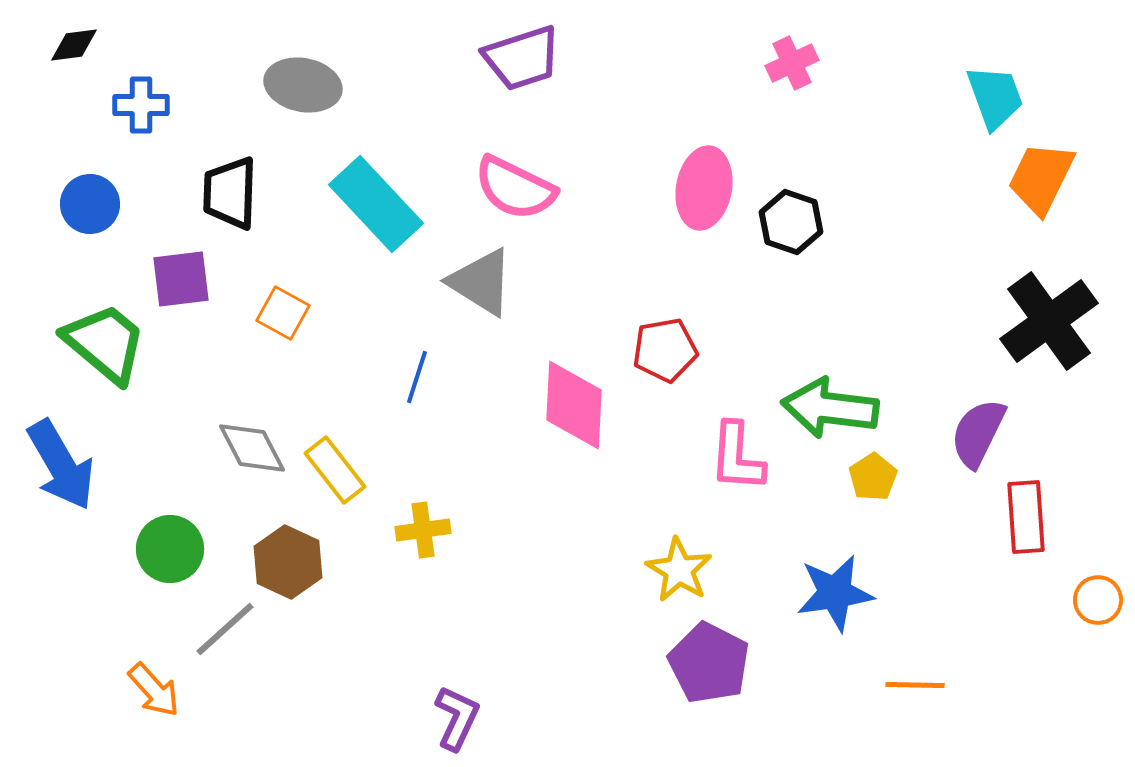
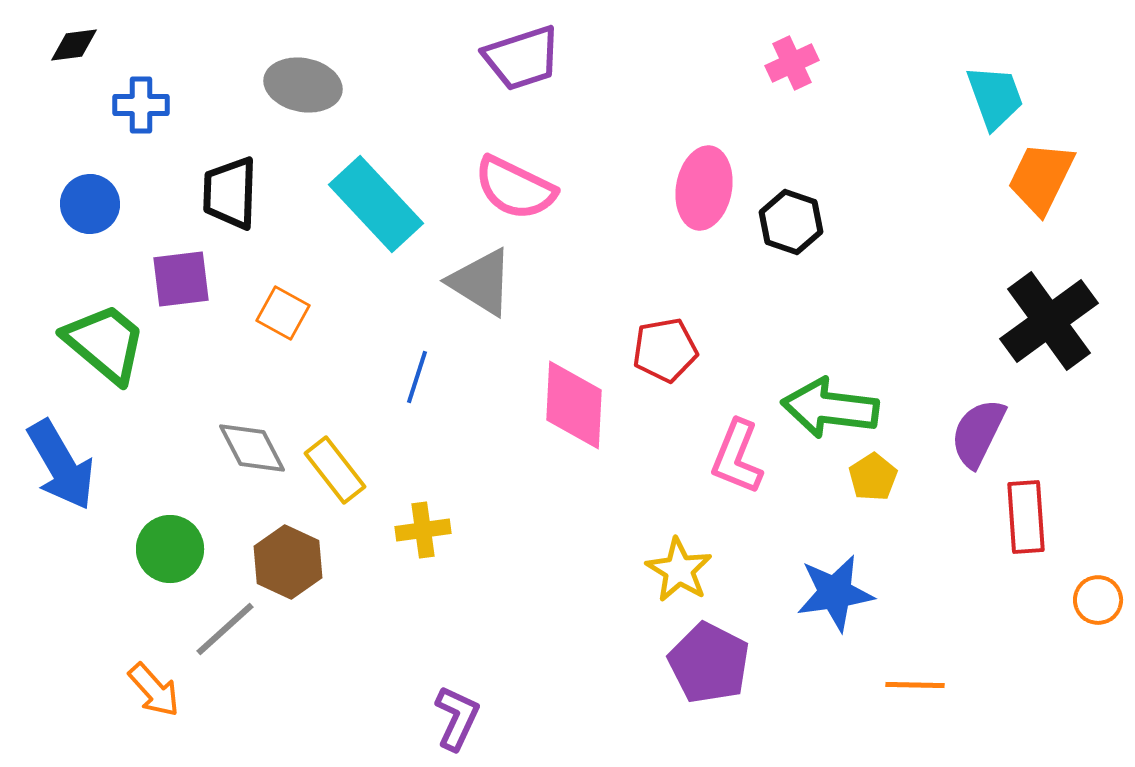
pink L-shape: rotated 18 degrees clockwise
